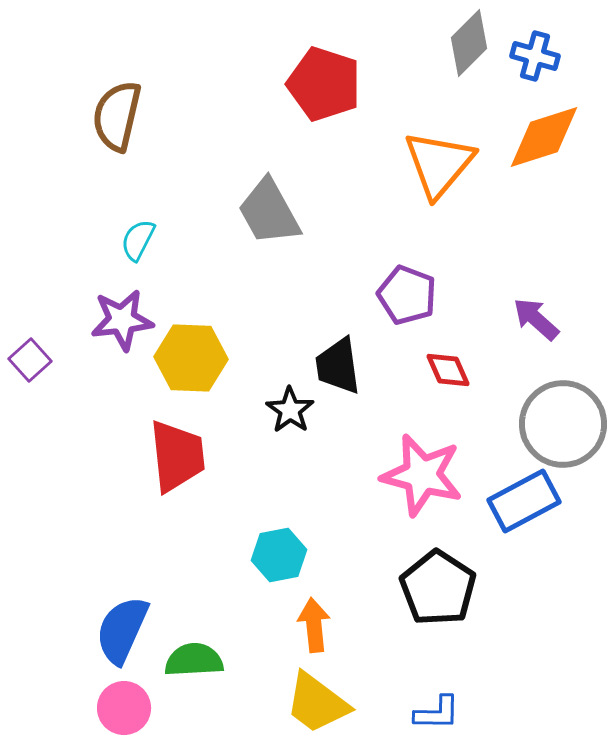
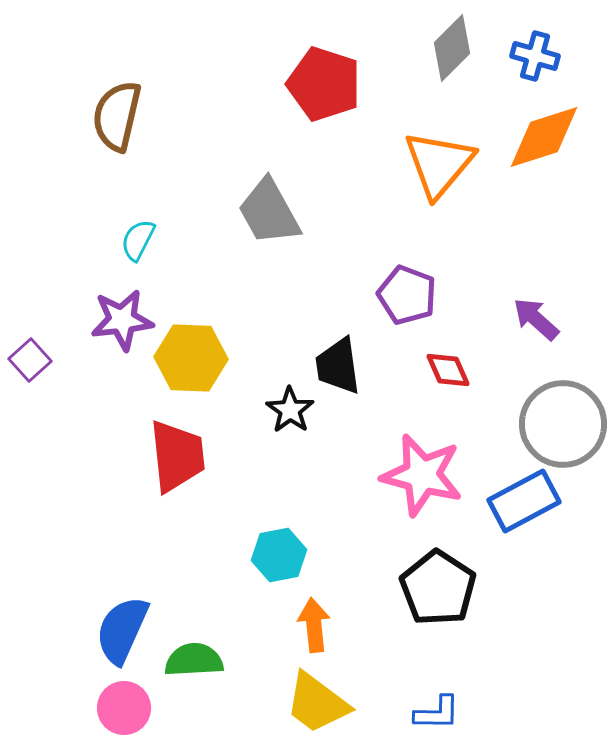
gray diamond: moved 17 px left, 5 px down
